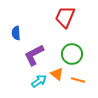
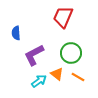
red trapezoid: moved 2 px left
green circle: moved 1 px left, 1 px up
orange line: moved 3 px up; rotated 16 degrees clockwise
